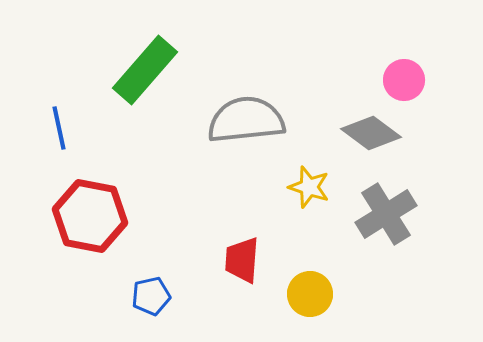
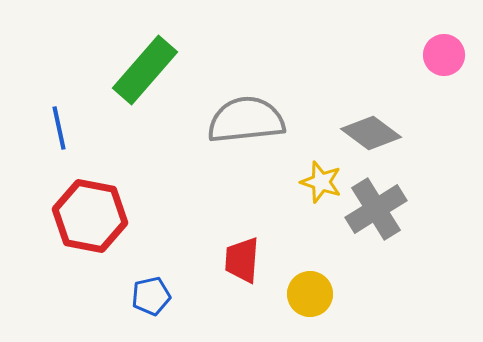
pink circle: moved 40 px right, 25 px up
yellow star: moved 12 px right, 5 px up
gray cross: moved 10 px left, 5 px up
